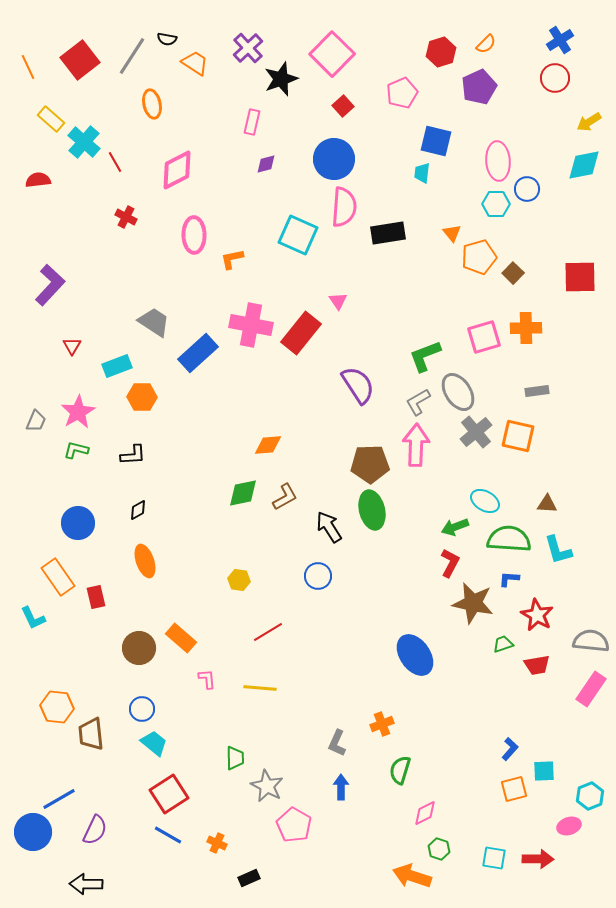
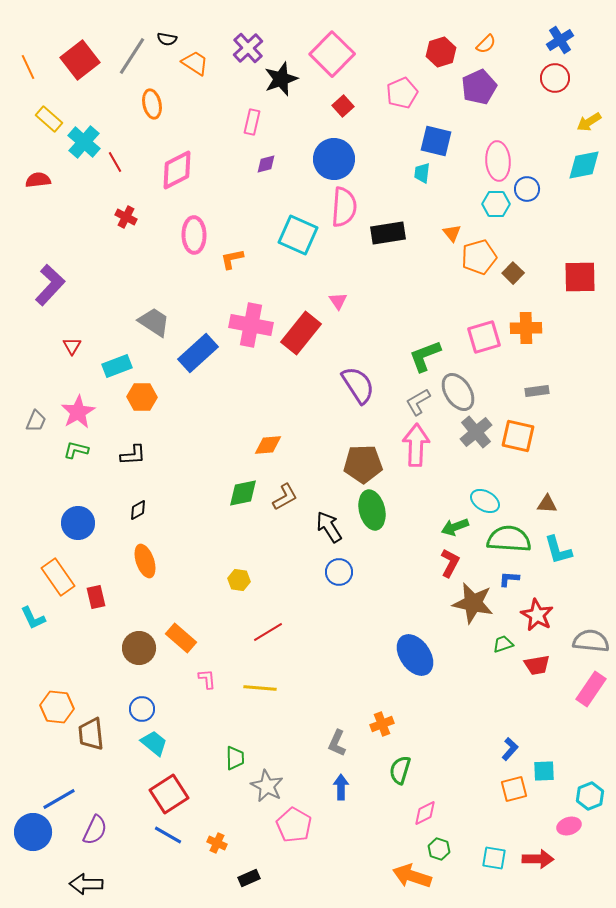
yellow rectangle at (51, 119): moved 2 px left
brown pentagon at (370, 464): moved 7 px left
blue circle at (318, 576): moved 21 px right, 4 px up
